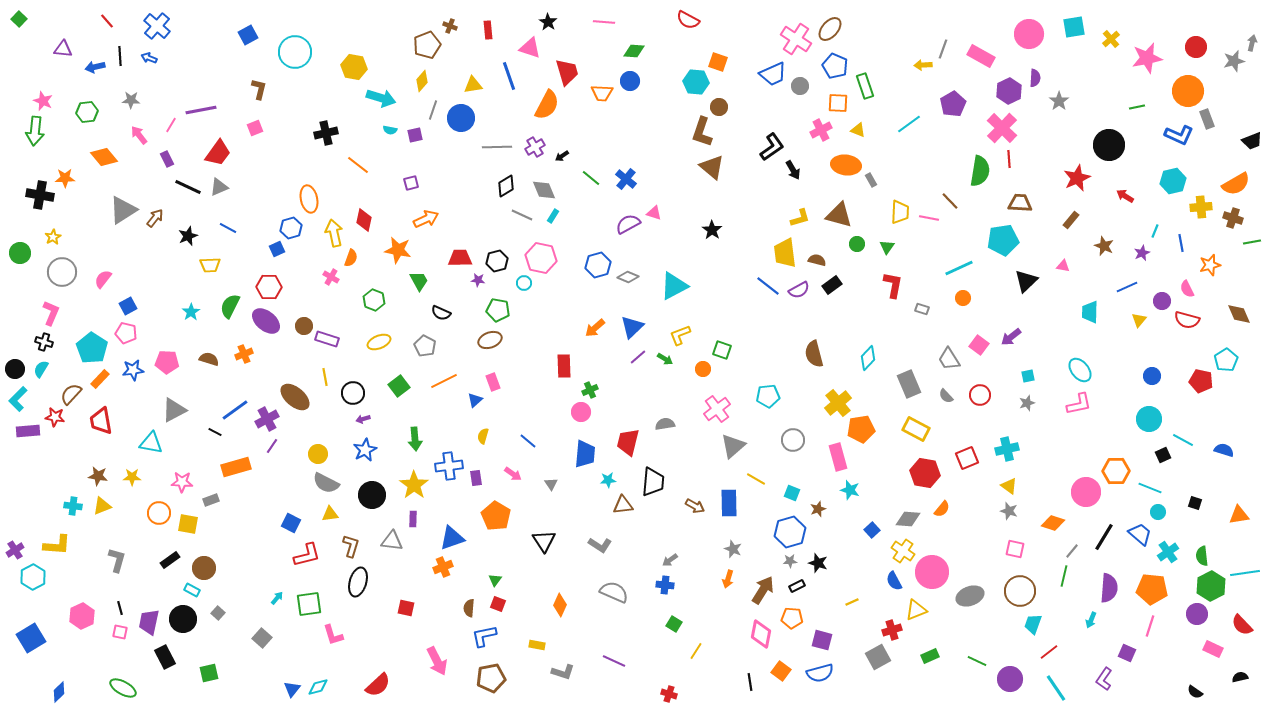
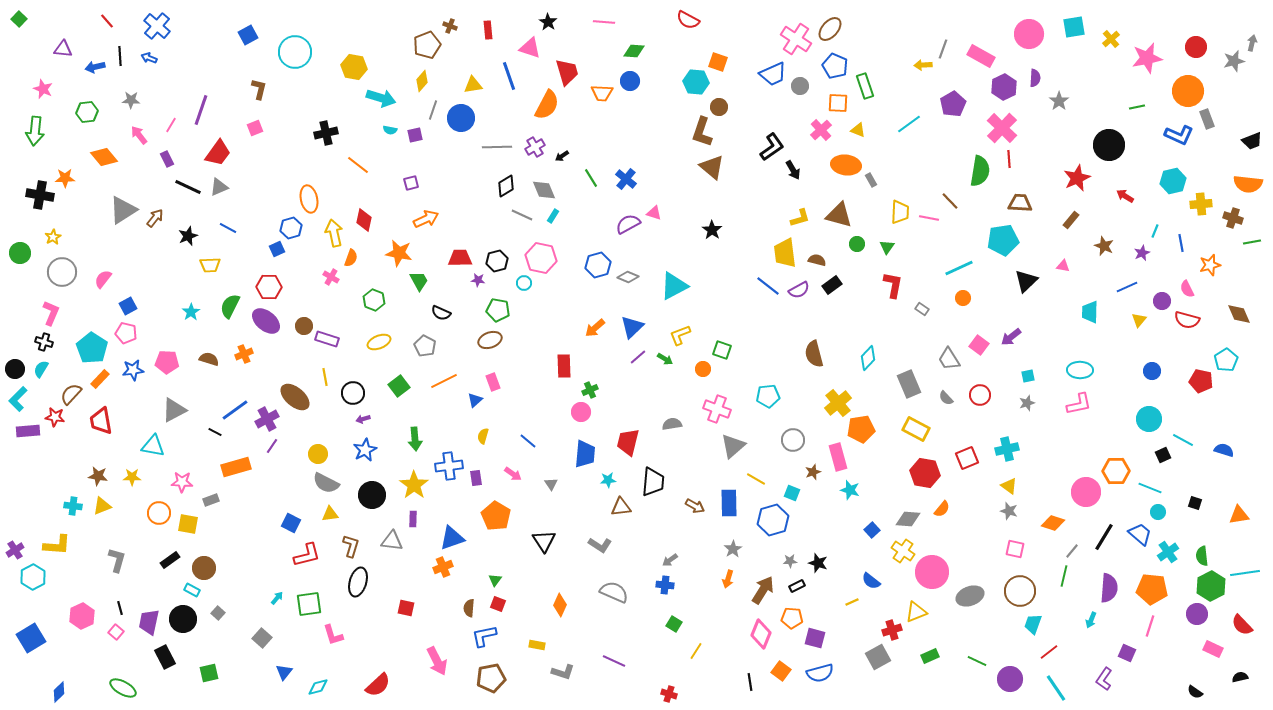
purple hexagon at (1009, 91): moved 5 px left, 4 px up
pink star at (43, 101): moved 12 px up
purple line at (201, 110): rotated 60 degrees counterclockwise
pink cross at (821, 130): rotated 15 degrees counterclockwise
green line at (591, 178): rotated 18 degrees clockwise
orange semicircle at (1236, 184): moved 12 px right; rotated 36 degrees clockwise
yellow cross at (1201, 207): moved 3 px up
orange star at (398, 250): moved 1 px right, 3 px down
gray rectangle at (922, 309): rotated 16 degrees clockwise
cyan ellipse at (1080, 370): rotated 50 degrees counterclockwise
blue circle at (1152, 376): moved 5 px up
gray semicircle at (946, 396): moved 2 px down
pink cross at (717, 409): rotated 32 degrees counterclockwise
gray semicircle at (665, 424): moved 7 px right
cyan triangle at (151, 443): moved 2 px right, 3 px down
brown triangle at (623, 505): moved 2 px left, 2 px down
brown star at (818, 509): moved 5 px left, 37 px up
blue hexagon at (790, 532): moved 17 px left, 12 px up
gray star at (733, 549): rotated 18 degrees clockwise
blue semicircle at (894, 581): moved 23 px left; rotated 24 degrees counterclockwise
yellow triangle at (916, 610): moved 2 px down
pink square at (120, 632): moved 4 px left; rotated 28 degrees clockwise
pink diamond at (761, 634): rotated 12 degrees clockwise
purple square at (822, 640): moved 7 px left, 2 px up
blue triangle at (292, 689): moved 8 px left, 17 px up
